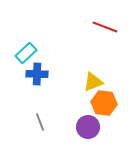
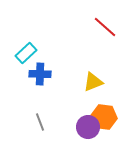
red line: rotated 20 degrees clockwise
blue cross: moved 3 px right
orange hexagon: moved 14 px down
